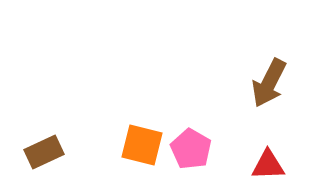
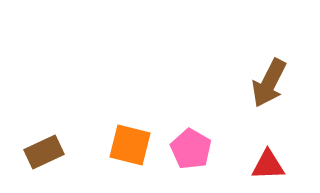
orange square: moved 12 px left
